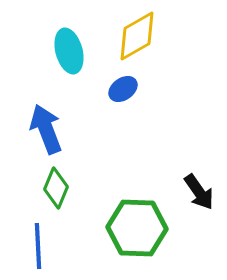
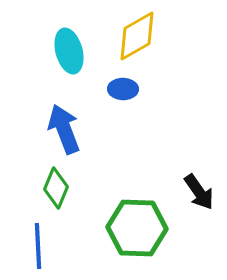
blue ellipse: rotated 36 degrees clockwise
blue arrow: moved 18 px right
